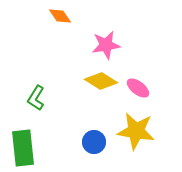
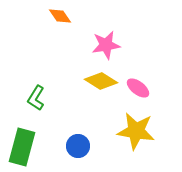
blue circle: moved 16 px left, 4 px down
green rectangle: moved 1 px left, 1 px up; rotated 21 degrees clockwise
